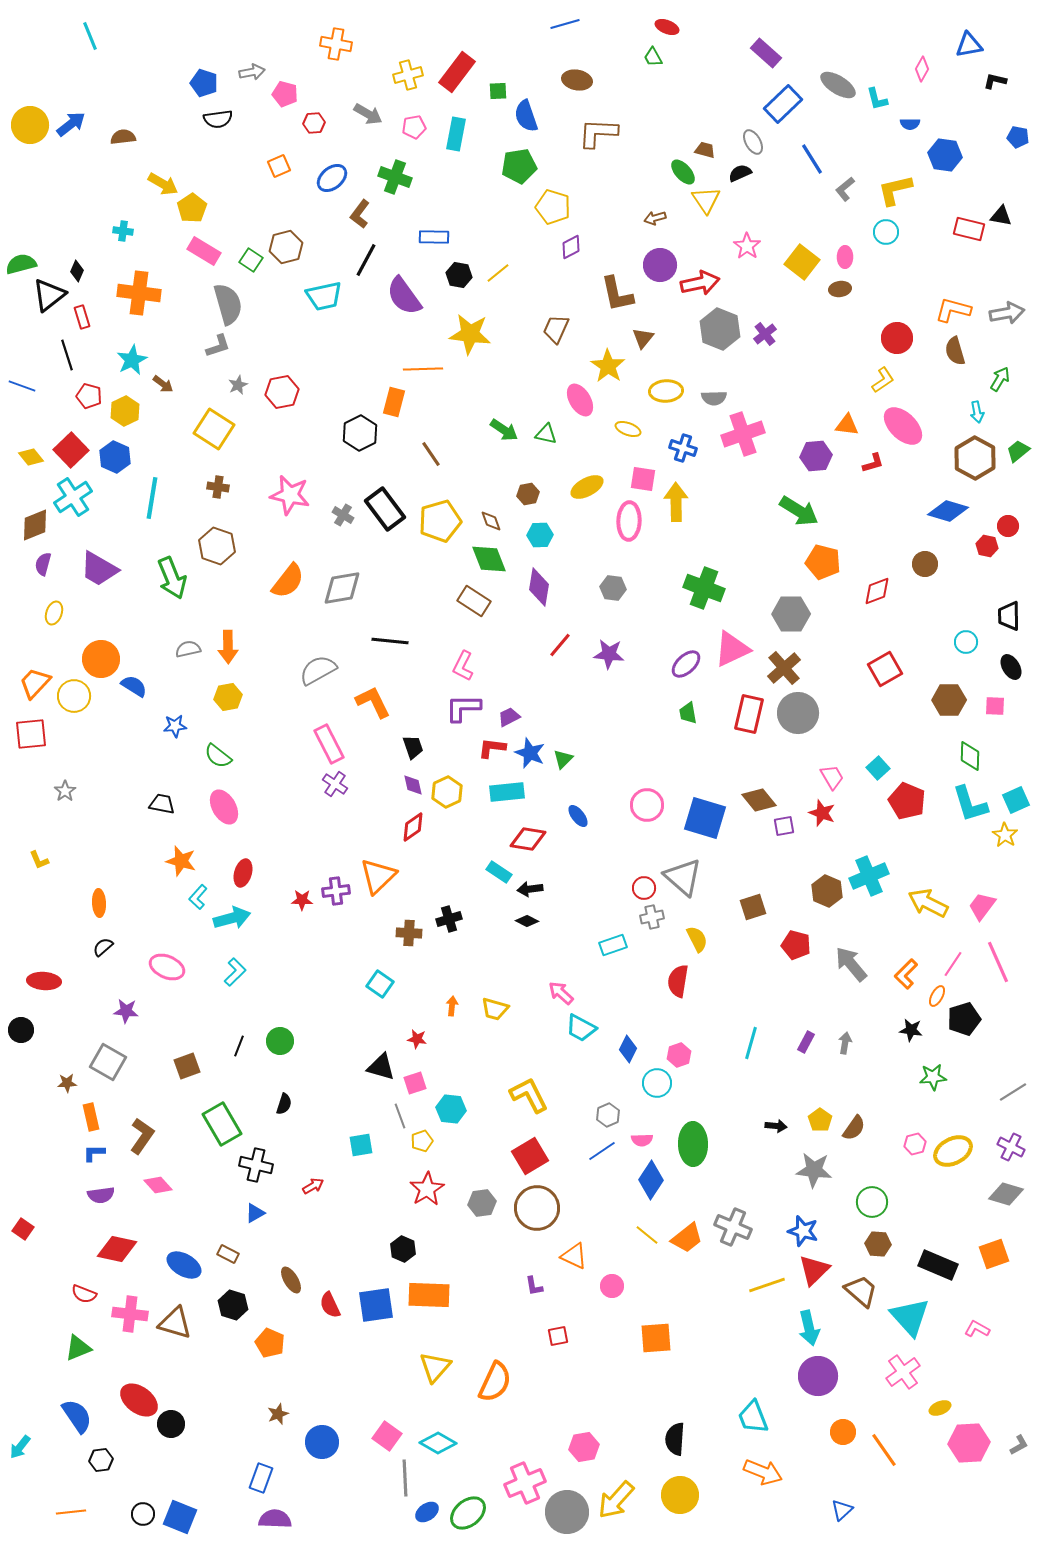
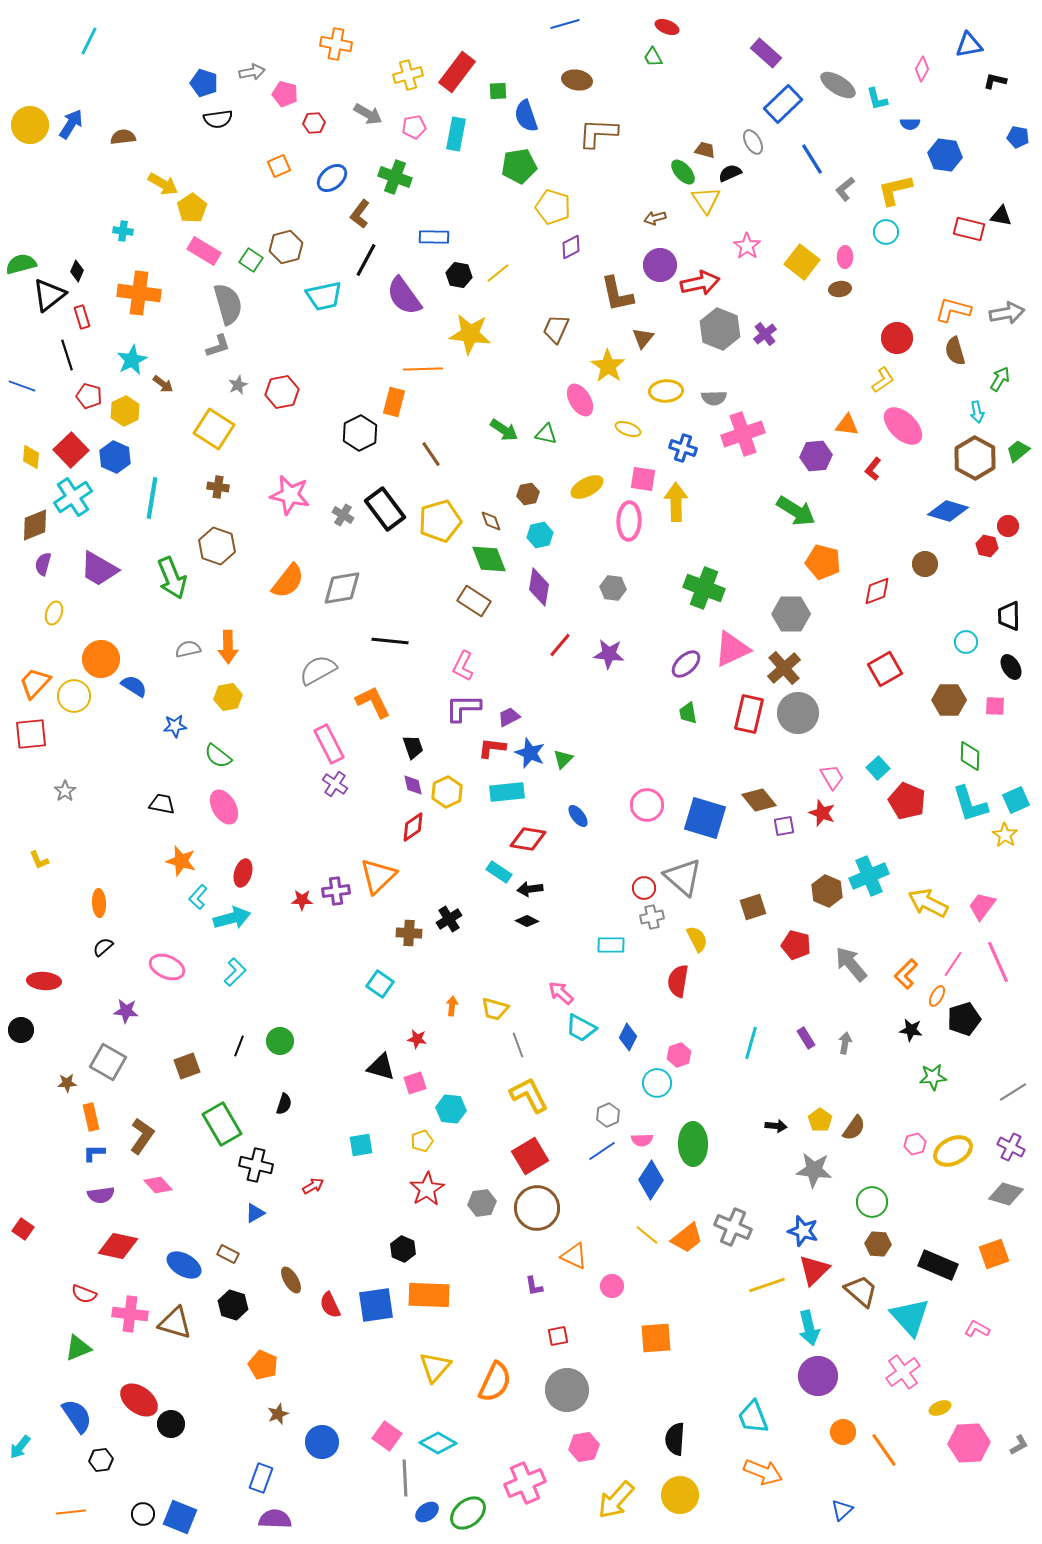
cyan line at (90, 36): moved 1 px left, 5 px down; rotated 48 degrees clockwise
blue arrow at (71, 124): rotated 20 degrees counterclockwise
black semicircle at (740, 173): moved 10 px left
yellow diamond at (31, 457): rotated 45 degrees clockwise
red L-shape at (873, 463): moved 6 px down; rotated 145 degrees clockwise
green arrow at (799, 511): moved 3 px left
cyan hexagon at (540, 535): rotated 10 degrees counterclockwise
black cross at (449, 919): rotated 15 degrees counterclockwise
cyan rectangle at (613, 945): moved 2 px left; rotated 20 degrees clockwise
purple rectangle at (806, 1042): moved 4 px up; rotated 60 degrees counterclockwise
blue diamond at (628, 1049): moved 12 px up
gray line at (400, 1116): moved 118 px right, 71 px up
red diamond at (117, 1249): moved 1 px right, 3 px up
orange pentagon at (270, 1343): moved 7 px left, 22 px down
gray circle at (567, 1512): moved 122 px up
